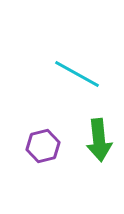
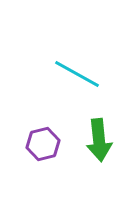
purple hexagon: moved 2 px up
